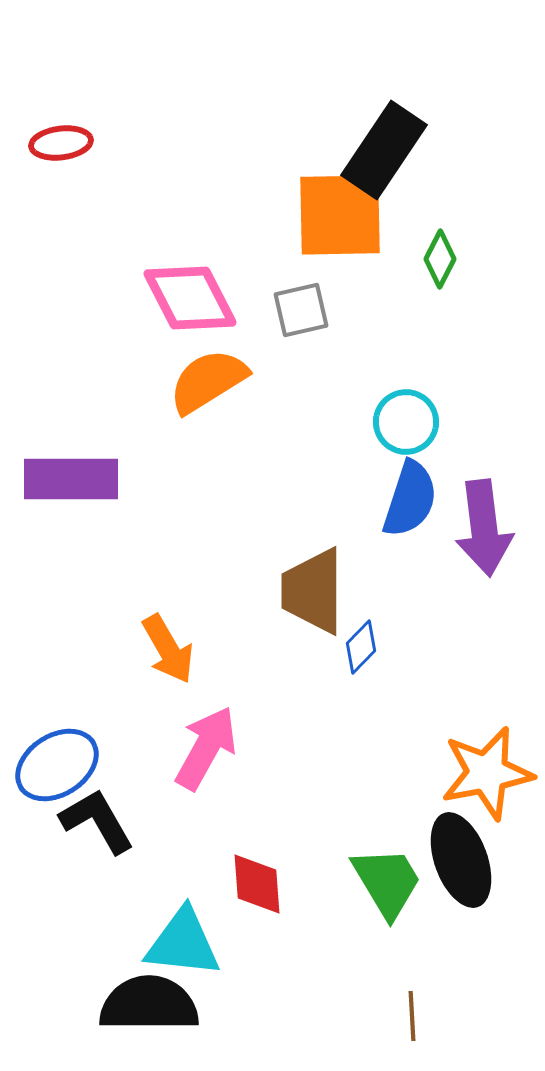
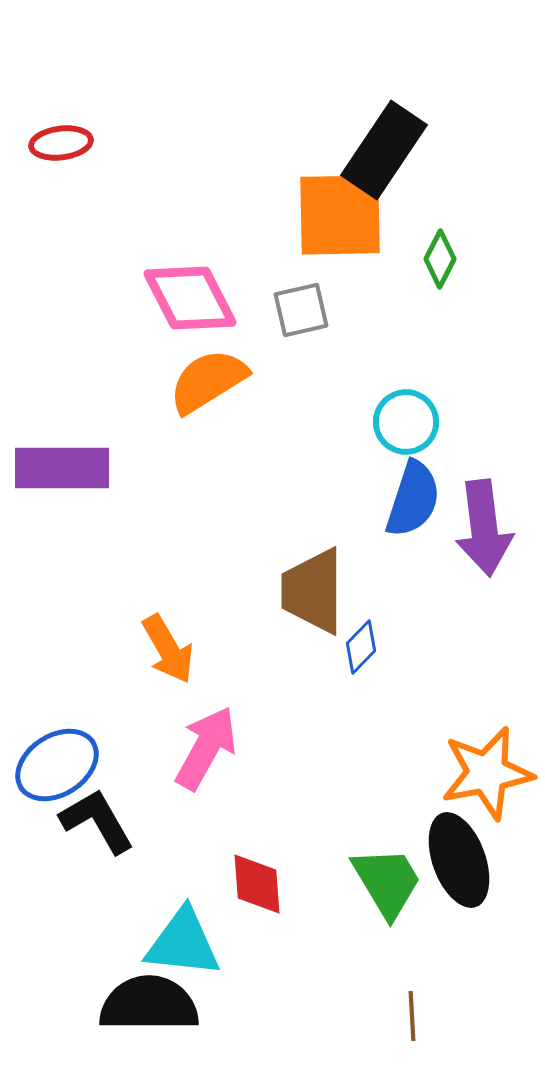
purple rectangle: moved 9 px left, 11 px up
blue semicircle: moved 3 px right
black ellipse: moved 2 px left
